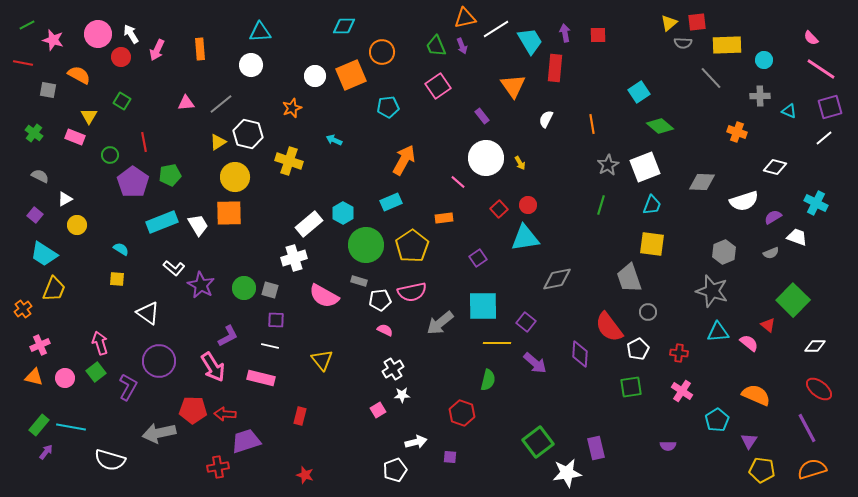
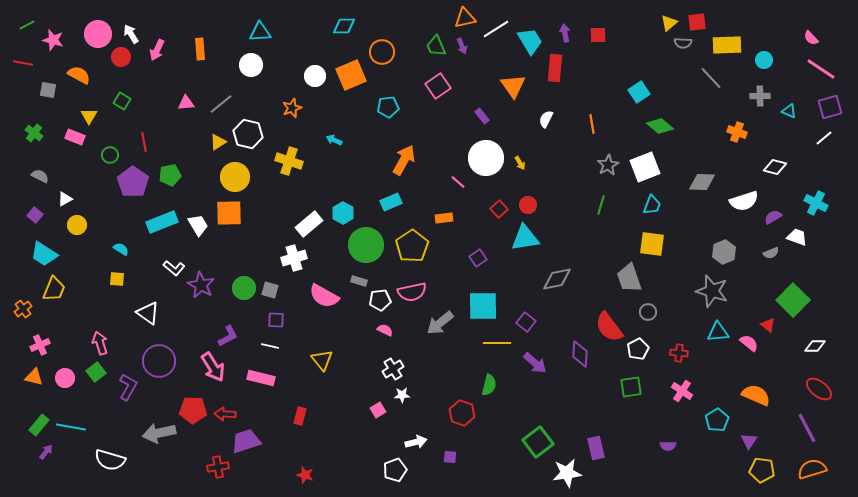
green semicircle at (488, 380): moved 1 px right, 5 px down
